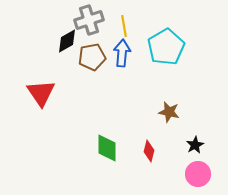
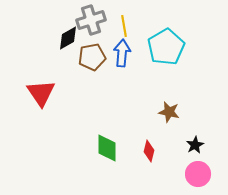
gray cross: moved 2 px right
black diamond: moved 1 px right, 3 px up
